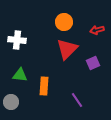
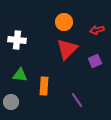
purple square: moved 2 px right, 2 px up
